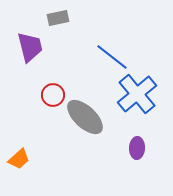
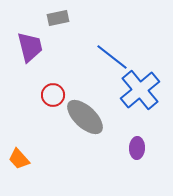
blue cross: moved 3 px right, 4 px up
orange trapezoid: rotated 90 degrees clockwise
